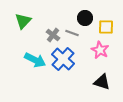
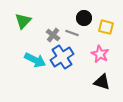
black circle: moved 1 px left
yellow square: rotated 14 degrees clockwise
pink star: moved 4 px down
blue cross: moved 1 px left, 2 px up; rotated 15 degrees clockwise
